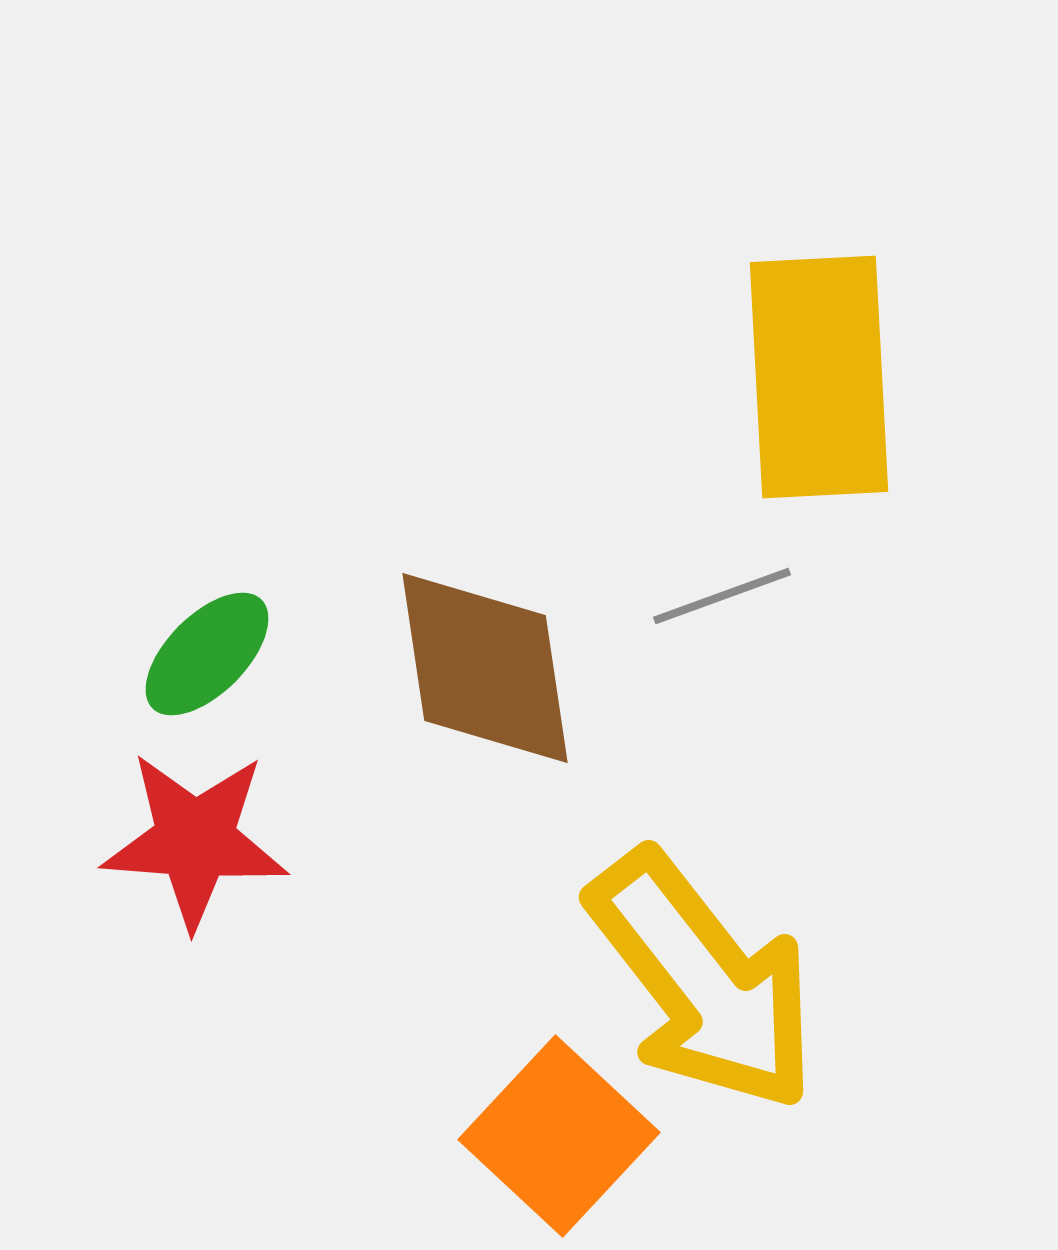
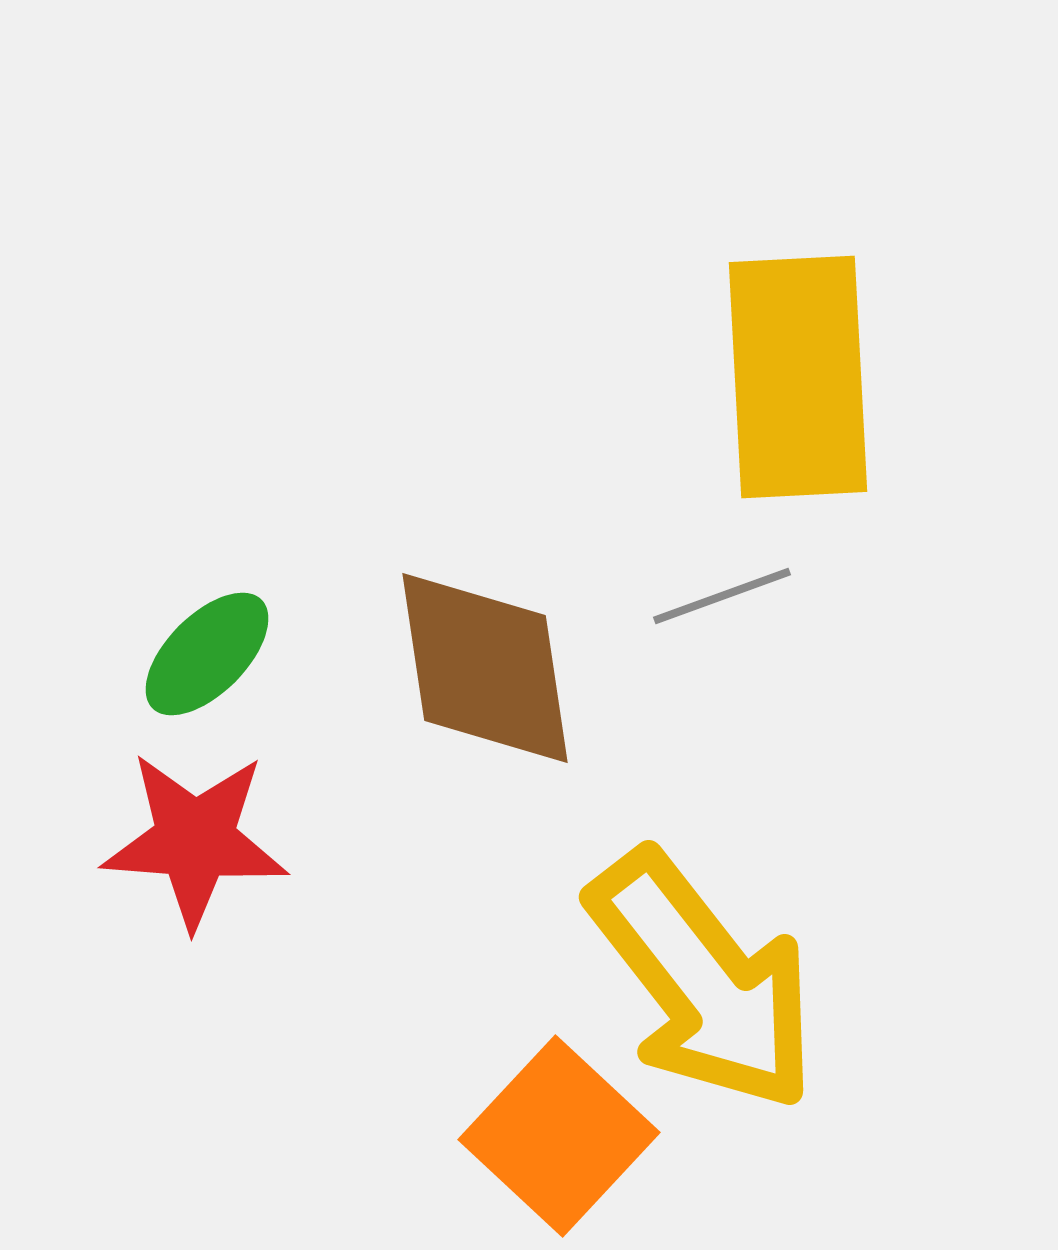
yellow rectangle: moved 21 px left
